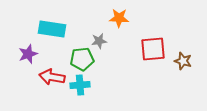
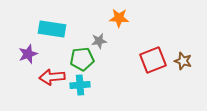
red square: moved 11 px down; rotated 16 degrees counterclockwise
red arrow: rotated 15 degrees counterclockwise
